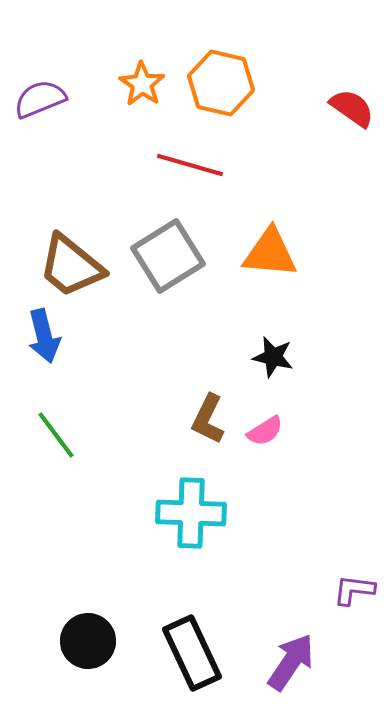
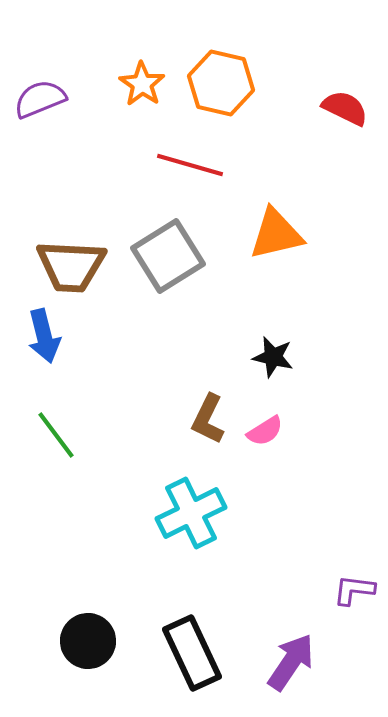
red semicircle: moved 7 px left; rotated 9 degrees counterclockwise
orange triangle: moved 6 px right, 19 px up; rotated 18 degrees counterclockwise
brown trapezoid: rotated 36 degrees counterclockwise
cyan cross: rotated 28 degrees counterclockwise
